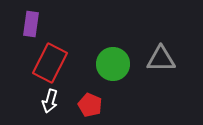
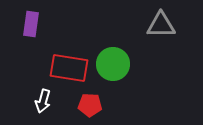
gray triangle: moved 34 px up
red rectangle: moved 19 px right, 5 px down; rotated 72 degrees clockwise
white arrow: moved 7 px left
red pentagon: rotated 20 degrees counterclockwise
